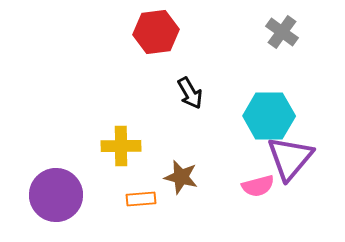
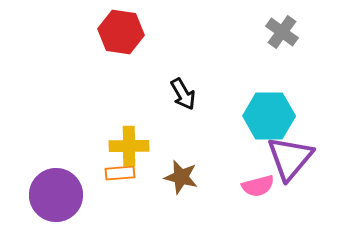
red hexagon: moved 35 px left; rotated 15 degrees clockwise
black arrow: moved 7 px left, 1 px down
yellow cross: moved 8 px right
orange rectangle: moved 21 px left, 26 px up
